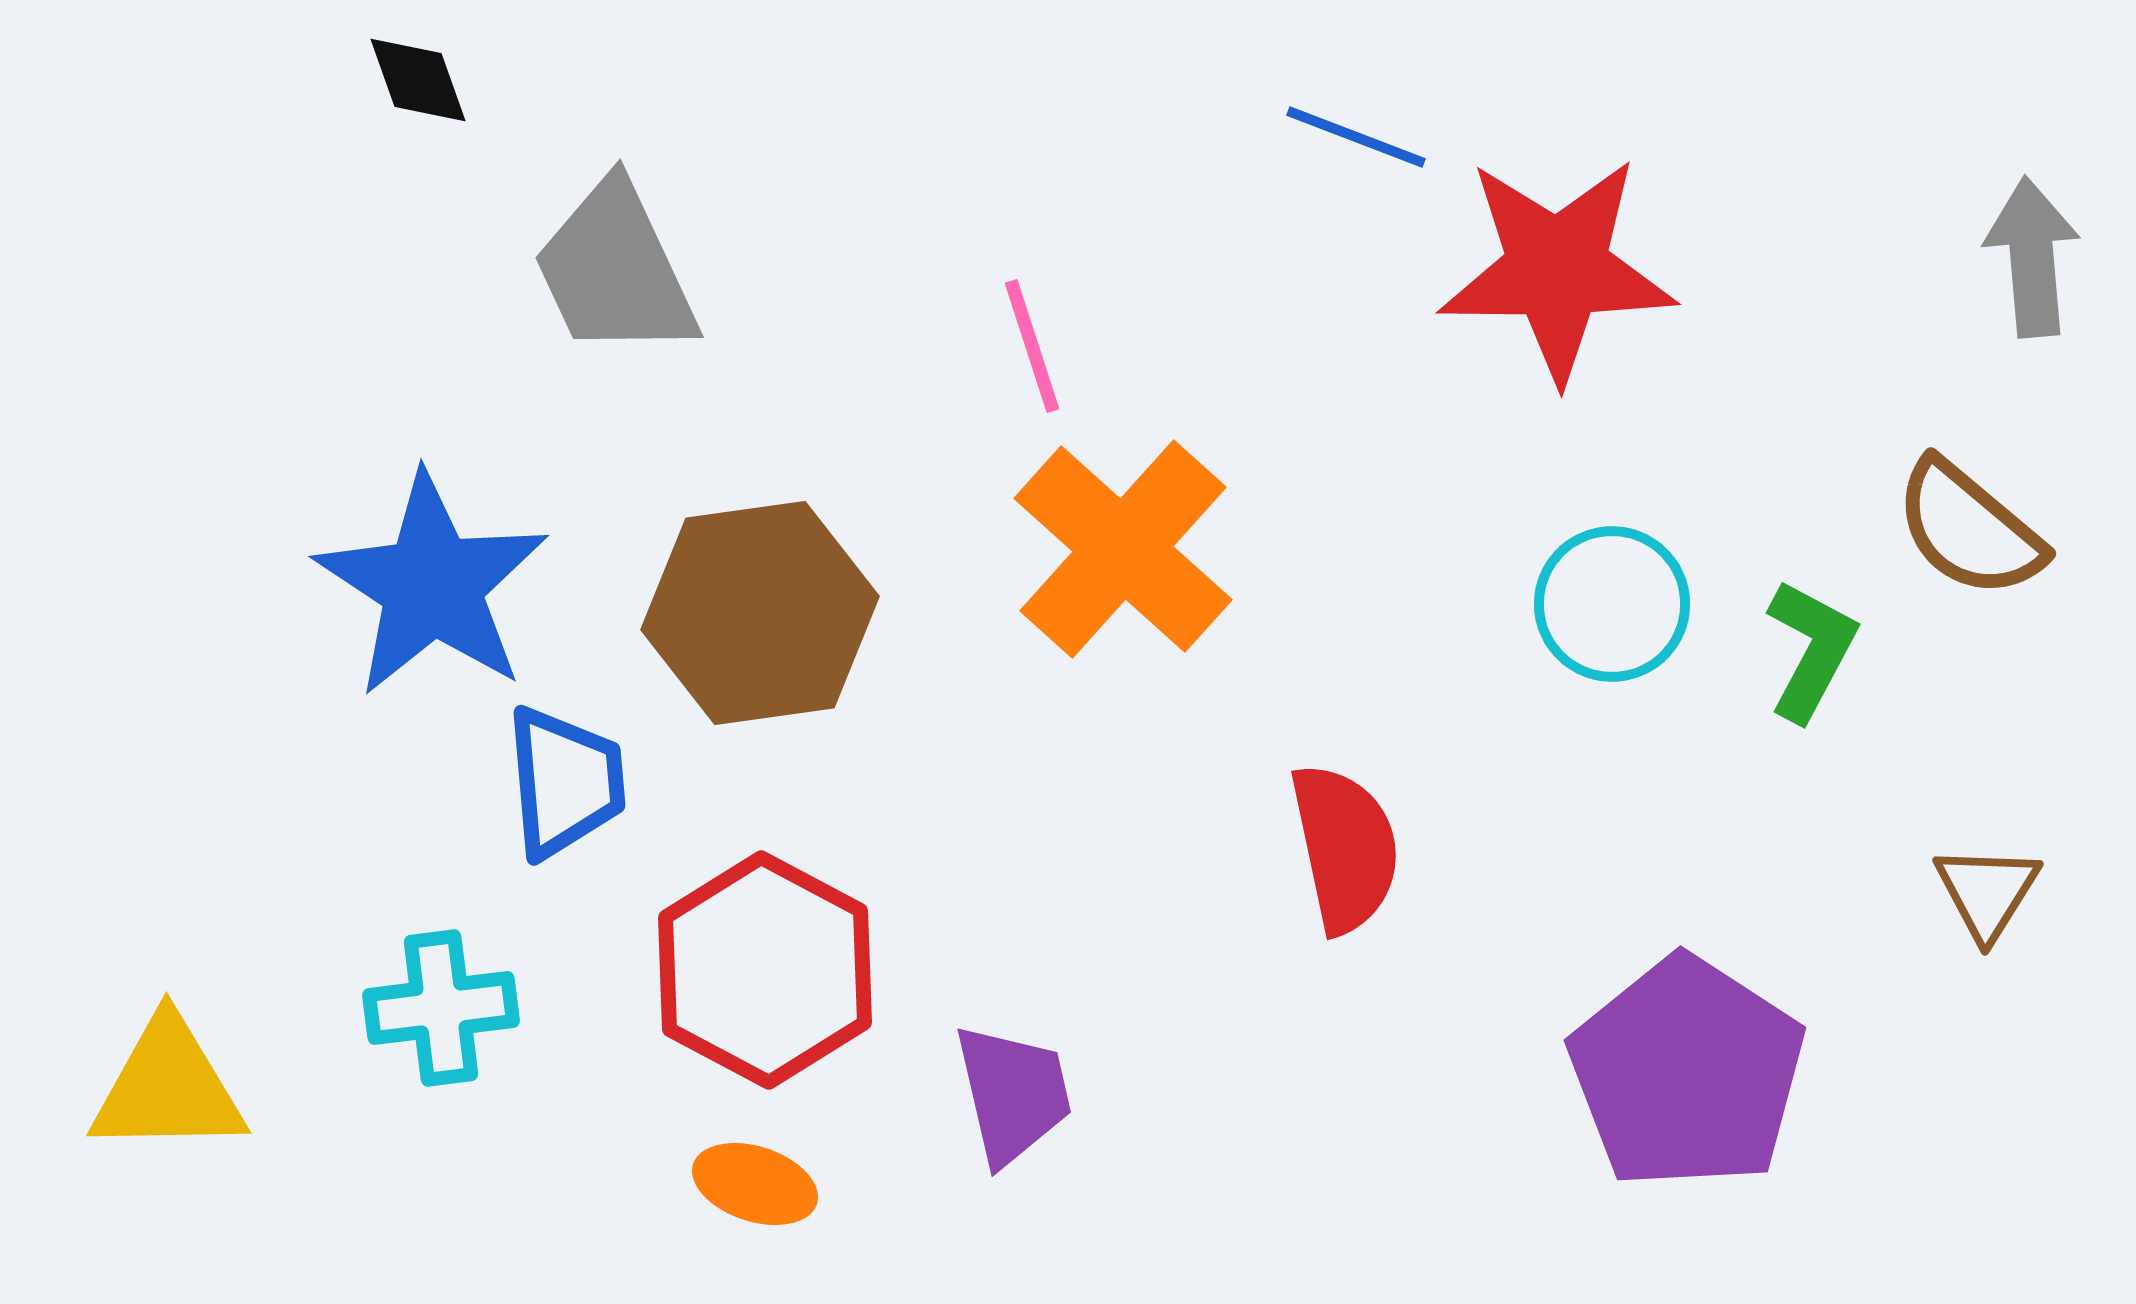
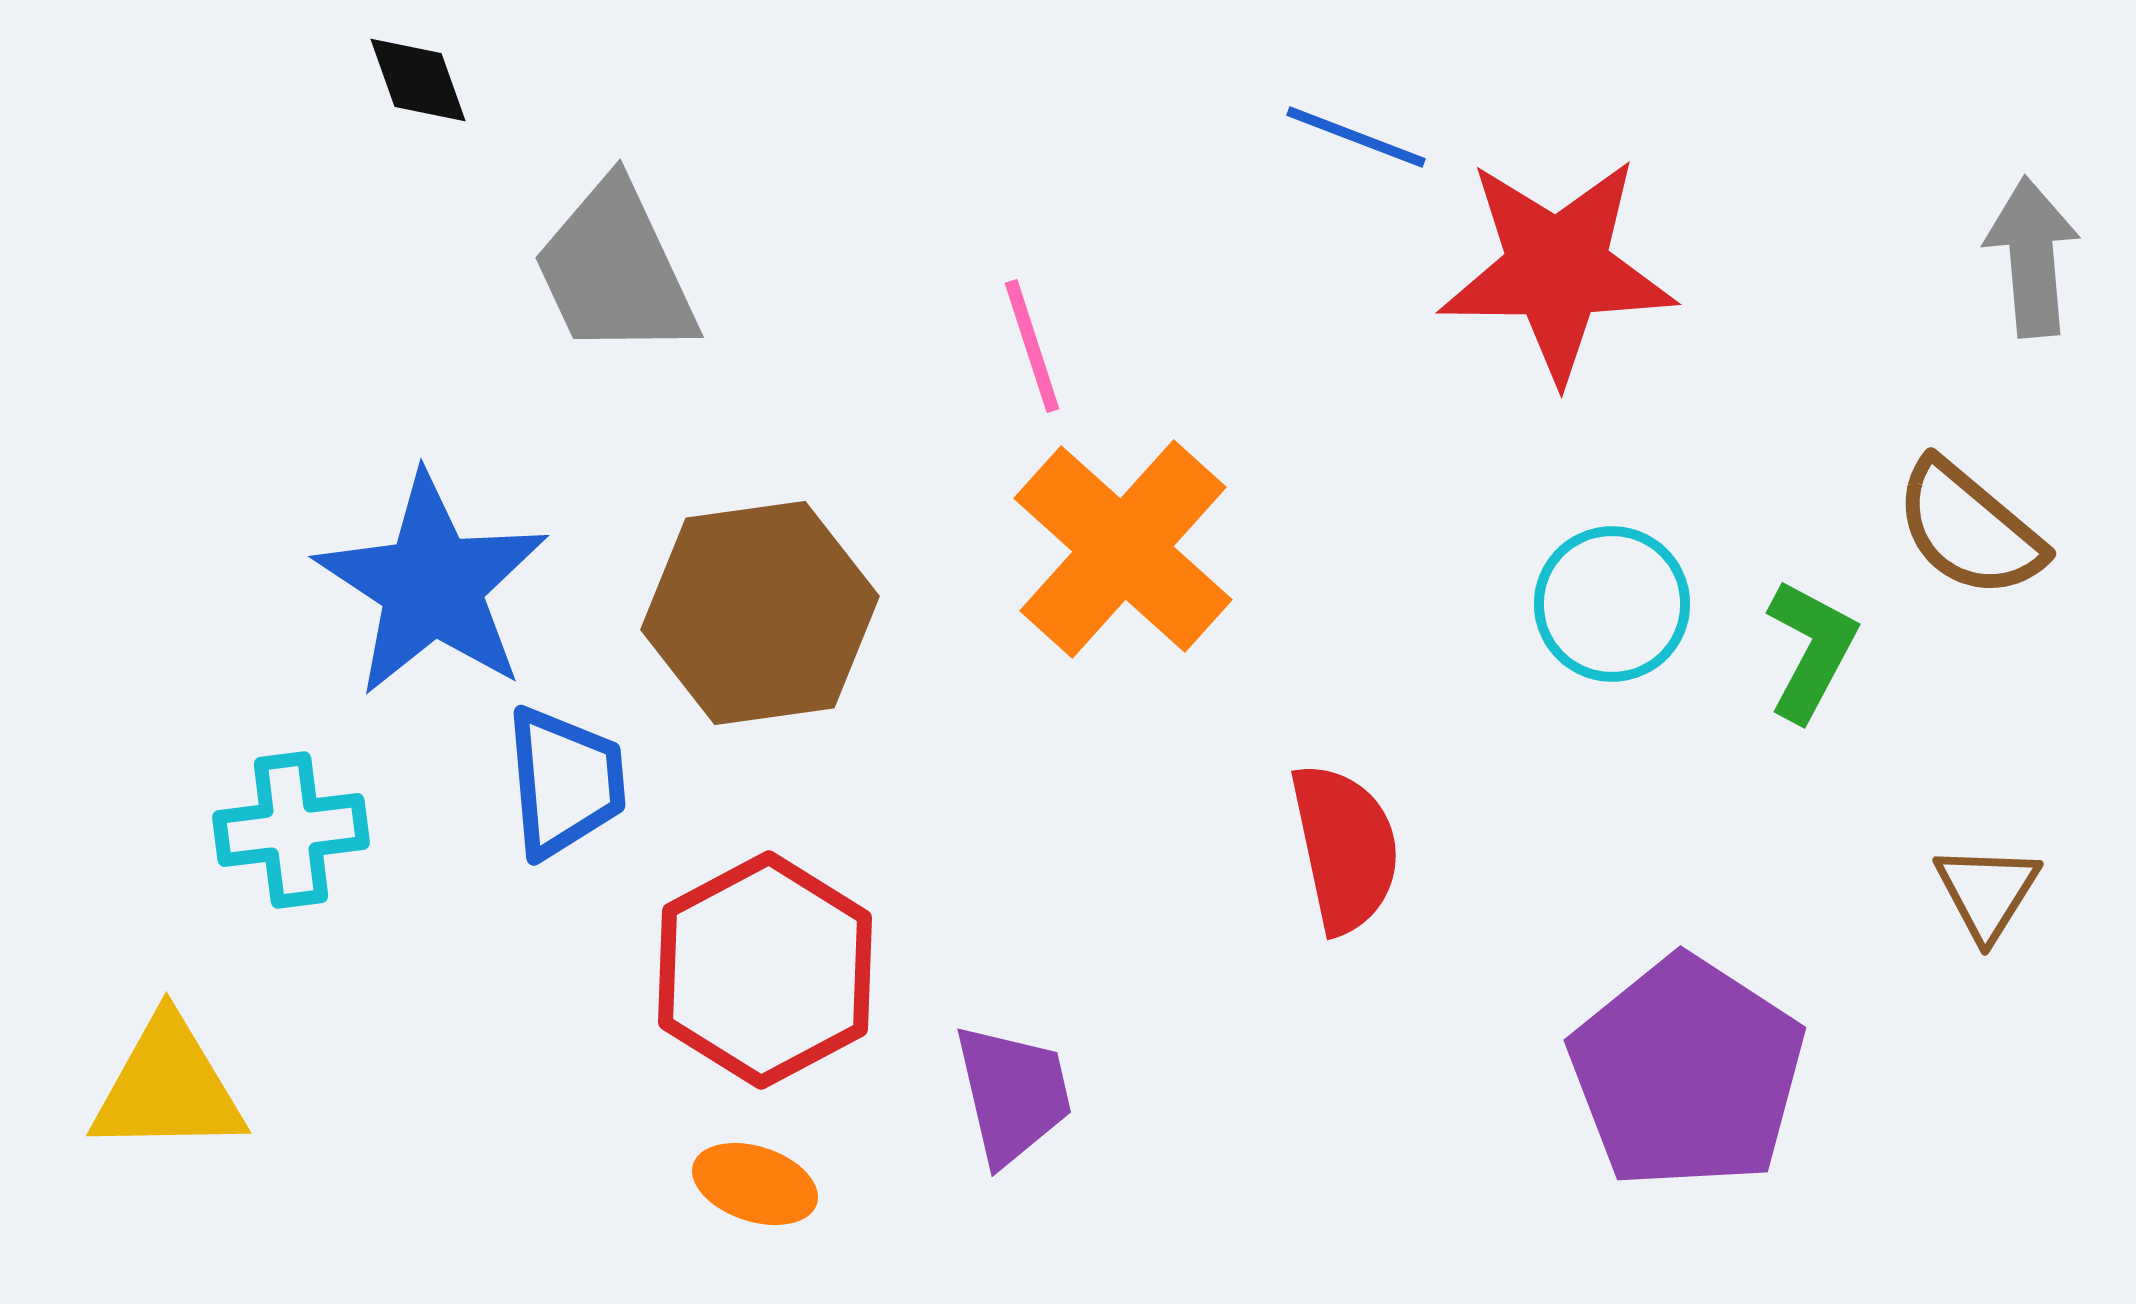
red hexagon: rotated 4 degrees clockwise
cyan cross: moved 150 px left, 178 px up
